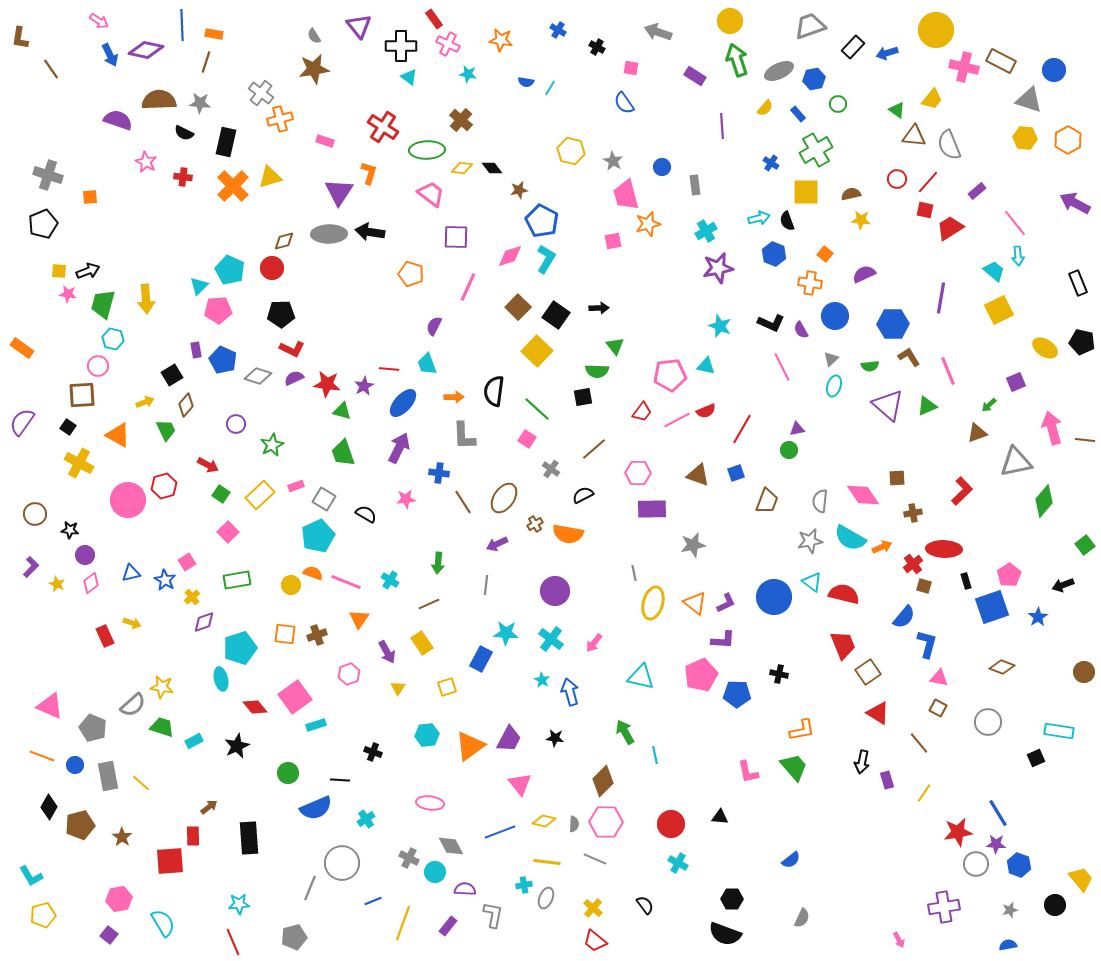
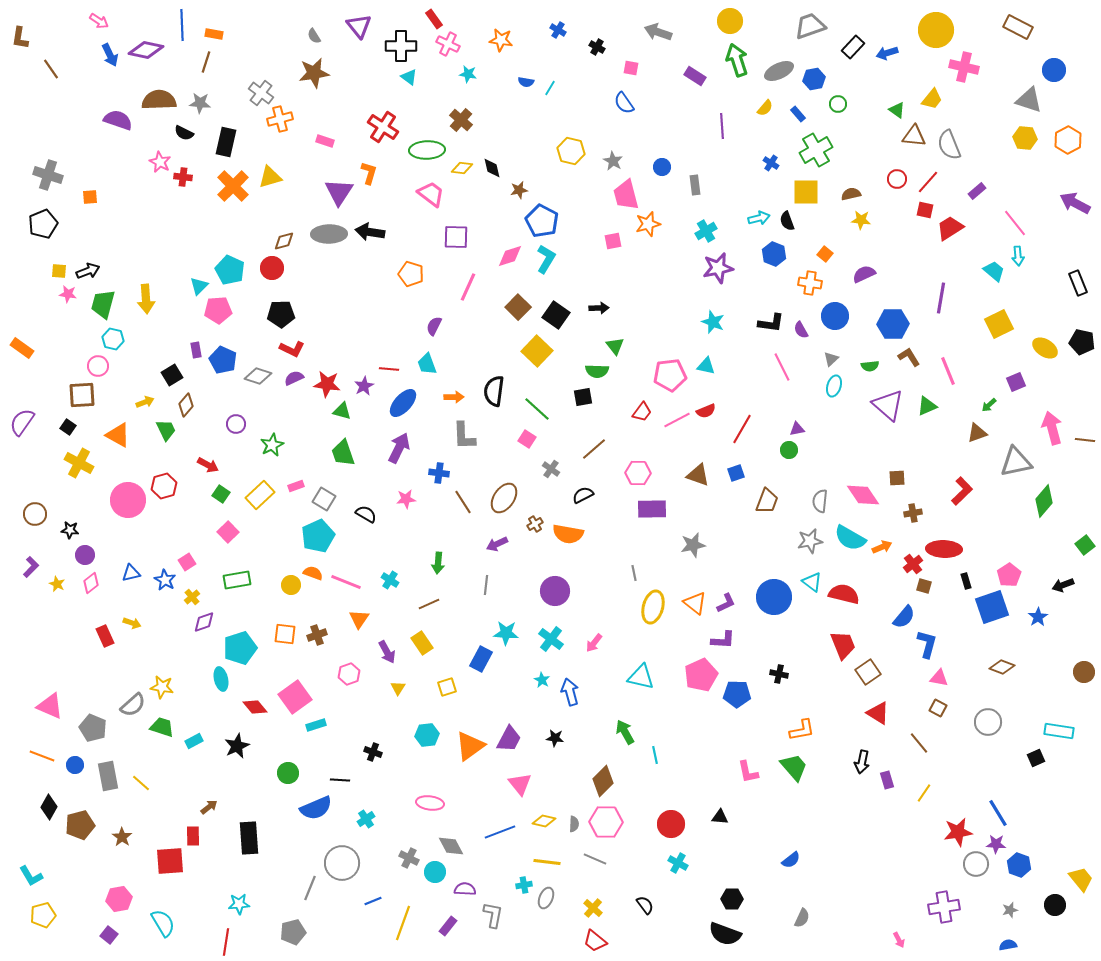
brown rectangle at (1001, 61): moved 17 px right, 34 px up
brown star at (314, 69): moved 4 px down
pink star at (146, 162): moved 14 px right
black diamond at (492, 168): rotated 25 degrees clockwise
yellow square at (999, 310): moved 14 px down
black L-shape at (771, 323): rotated 16 degrees counterclockwise
cyan star at (720, 326): moved 7 px left, 4 px up
yellow ellipse at (653, 603): moved 4 px down
gray pentagon at (294, 937): moved 1 px left, 5 px up
red line at (233, 942): moved 7 px left; rotated 32 degrees clockwise
